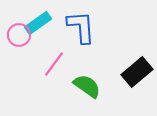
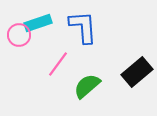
cyan rectangle: rotated 16 degrees clockwise
blue L-shape: moved 2 px right
pink line: moved 4 px right
green semicircle: rotated 76 degrees counterclockwise
